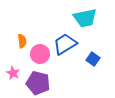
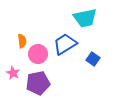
pink circle: moved 2 px left
purple pentagon: rotated 25 degrees counterclockwise
